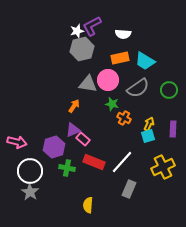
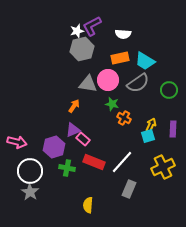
gray semicircle: moved 5 px up
yellow arrow: moved 2 px right, 1 px down
